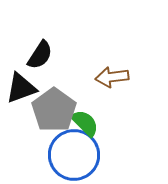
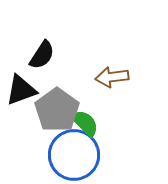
black semicircle: moved 2 px right
black triangle: moved 2 px down
gray pentagon: moved 3 px right
